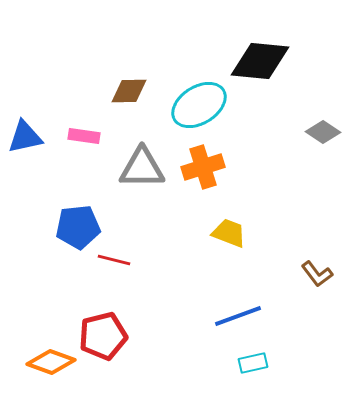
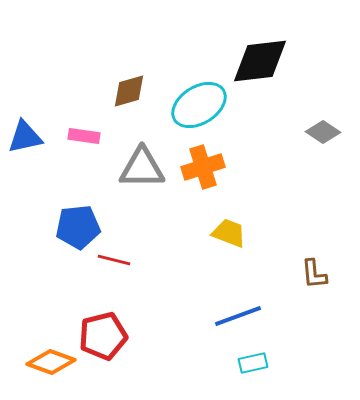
black diamond: rotated 12 degrees counterclockwise
brown diamond: rotated 15 degrees counterclockwise
brown L-shape: moved 3 px left; rotated 32 degrees clockwise
